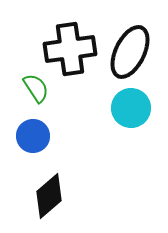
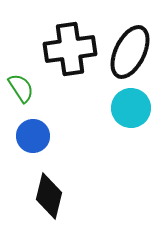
green semicircle: moved 15 px left
black diamond: rotated 36 degrees counterclockwise
